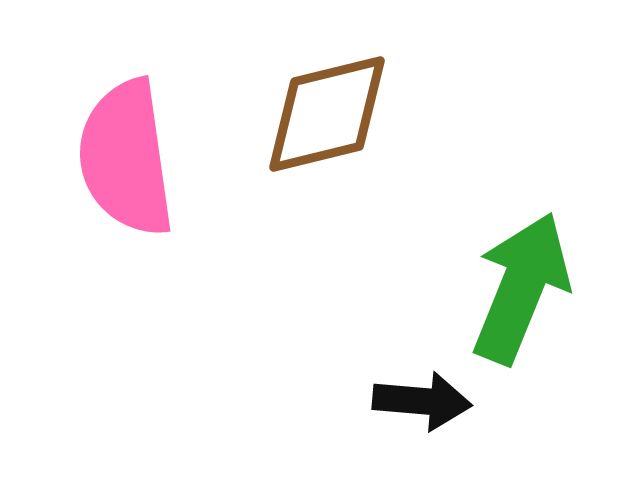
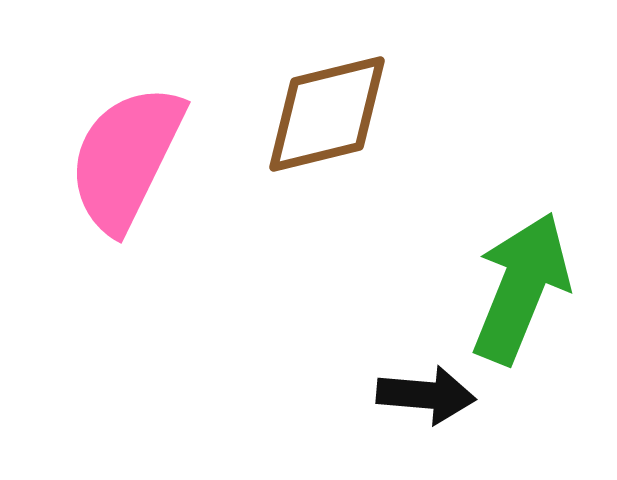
pink semicircle: rotated 34 degrees clockwise
black arrow: moved 4 px right, 6 px up
